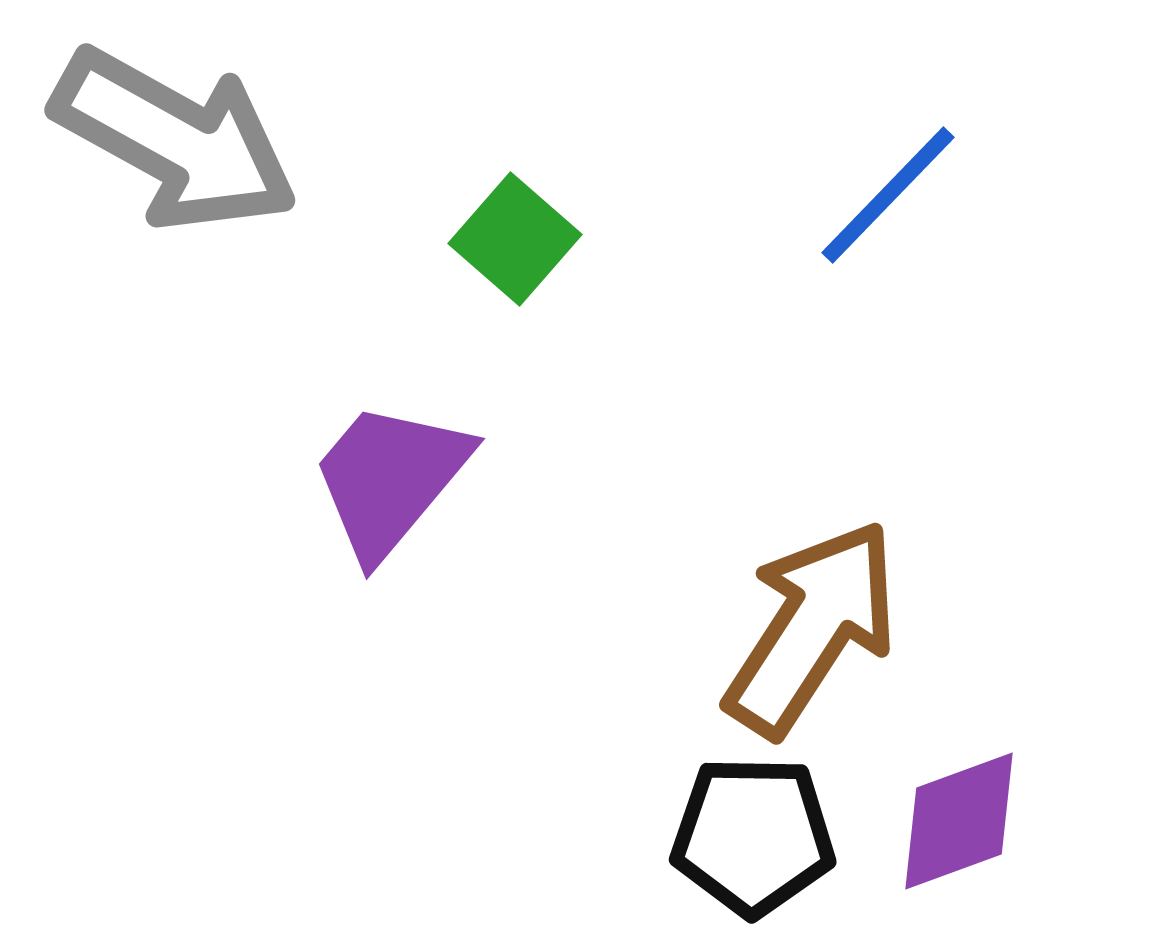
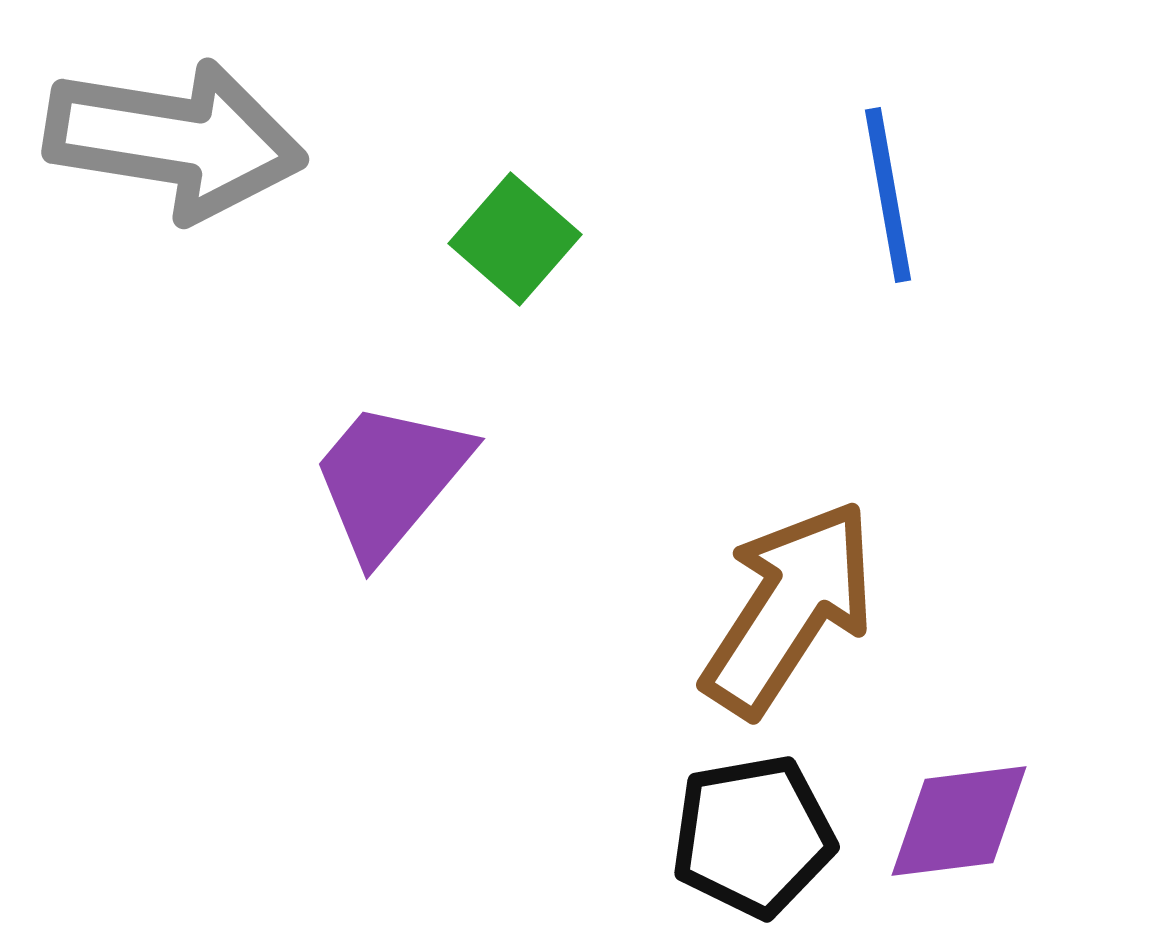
gray arrow: rotated 20 degrees counterclockwise
blue line: rotated 54 degrees counterclockwise
brown arrow: moved 23 px left, 20 px up
purple diamond: rotated 13 degrees clockwise
black pentagon: rotated 11 degrees counterclockwise
